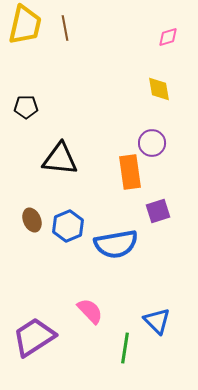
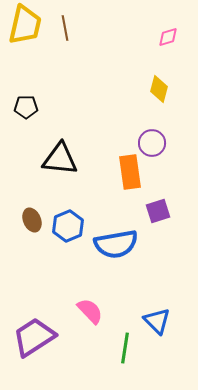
yellow diamond: rotated 24 degrees clockwise
